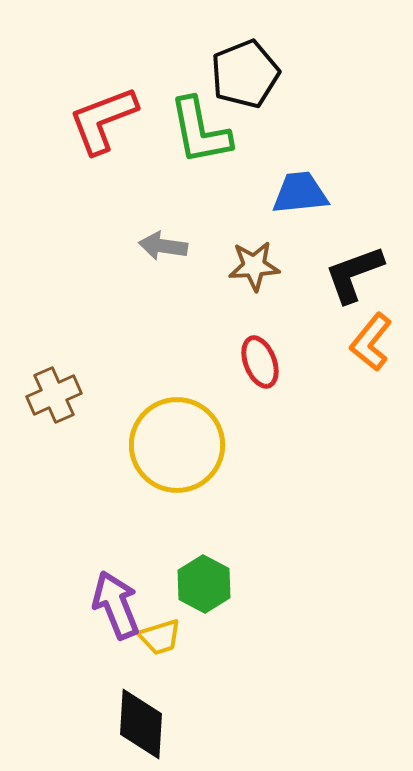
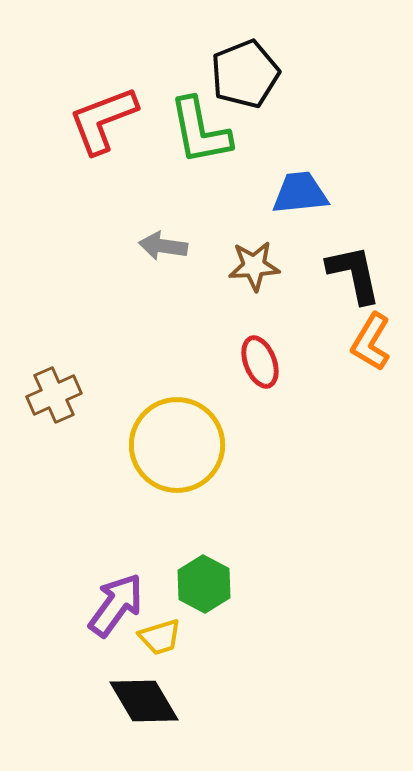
black L-shape: rotated 98 degrees clockwise
orange L-shape: rotated 8 degrees counterclockwise
purple arrow: rotated 58 degrees clockwise
black diamond: moved 3 px right, 23 px up; rotated 34 degrees counterclockwise
